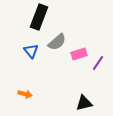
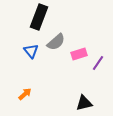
gray semicircle: moved 1 px left
orange arrow: rotated 56 degrees counterclockwise
